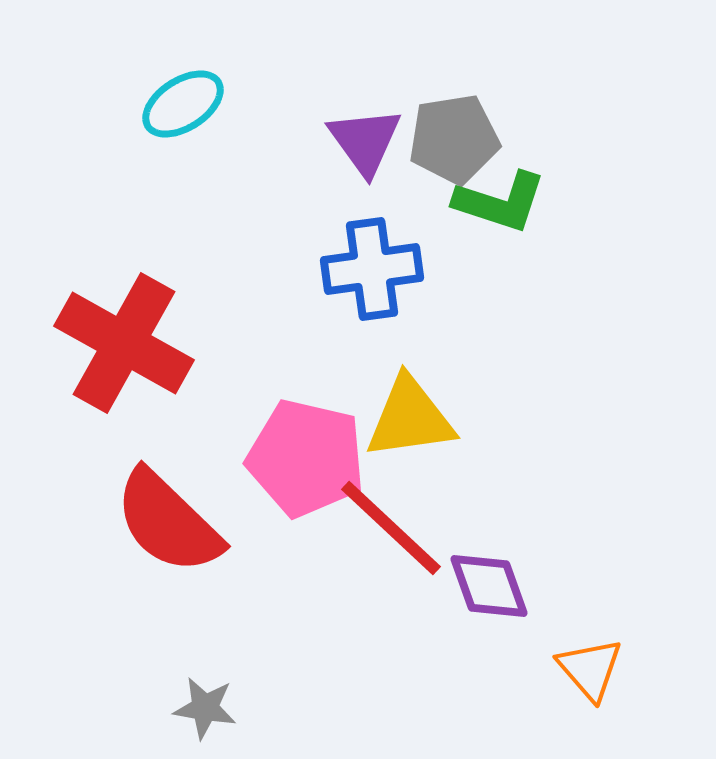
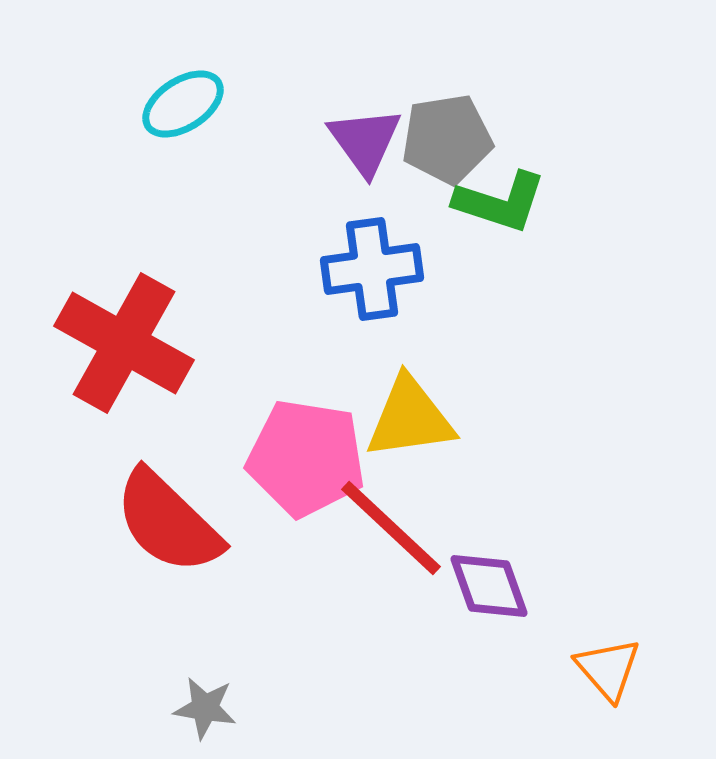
gray pentagon: moved 7 px left
pink pentagon: rotated 4 degrees counterclockwise
orange triangle: moved 18 px right
